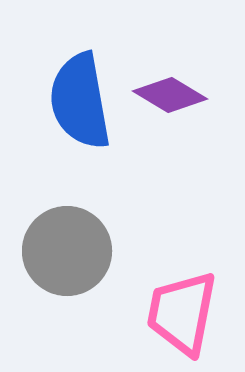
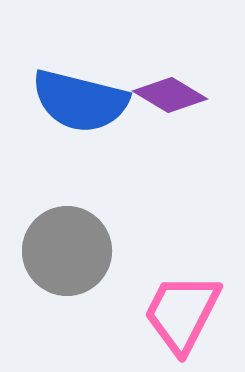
blue semicircle: rotated 66 degrees counterclockwise
pink trapezoid: rotated 16 degrees clockwise
